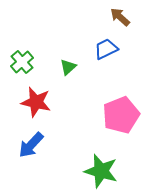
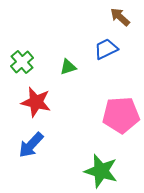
green triangle: rotated 24 degrees clockwise
pink pentagon: rotated 18 degrees clockwise
